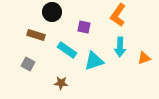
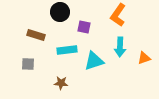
black circle: moved 8 px right
cyan rectangle: rotated 42 degrees counterclockwise
gray square: rotated 24 degrees counterclockwise
